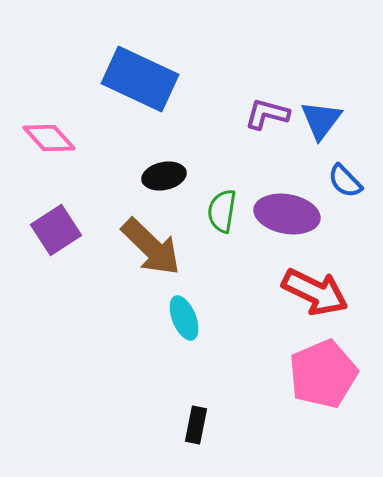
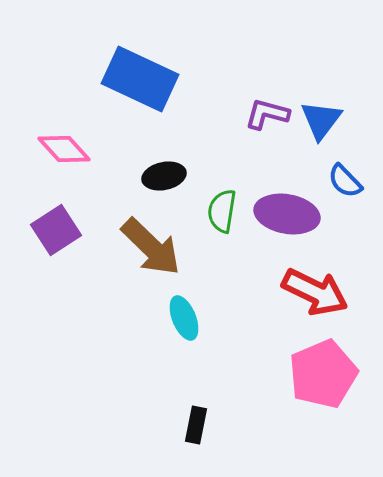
pink diamond: moved 15 px right, 11 px down
